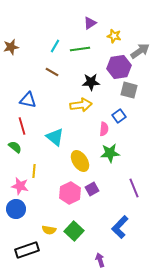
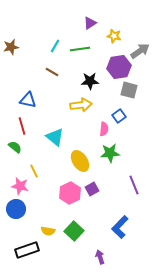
black star: moved 1 px left, 1 px up
yellow line: rotated 32 degrees counterclockwise
purple line: moved 3 px up
yellow semicircle: moved 1 px left, 1 px down
purple arrow: moved 3 px up
